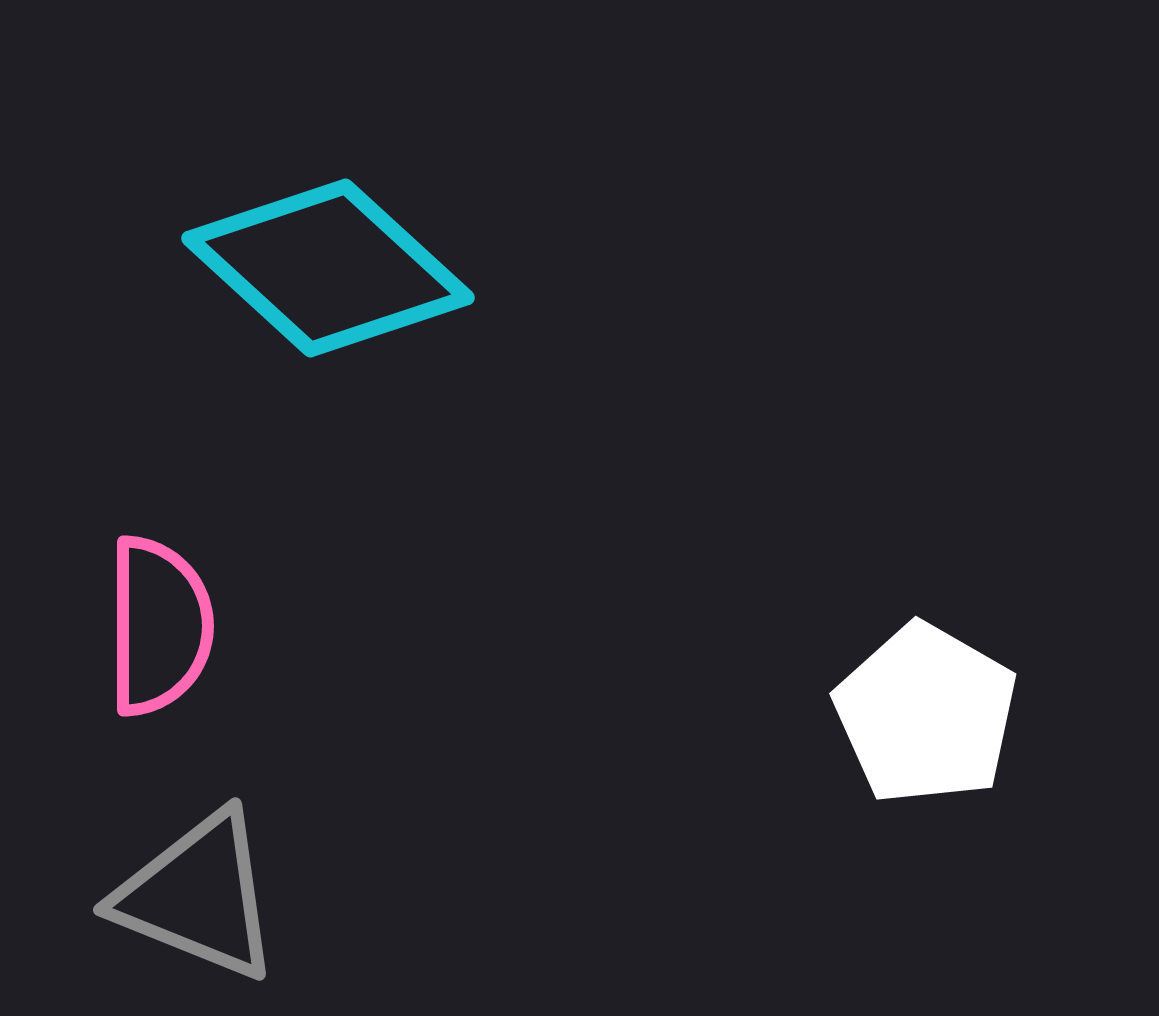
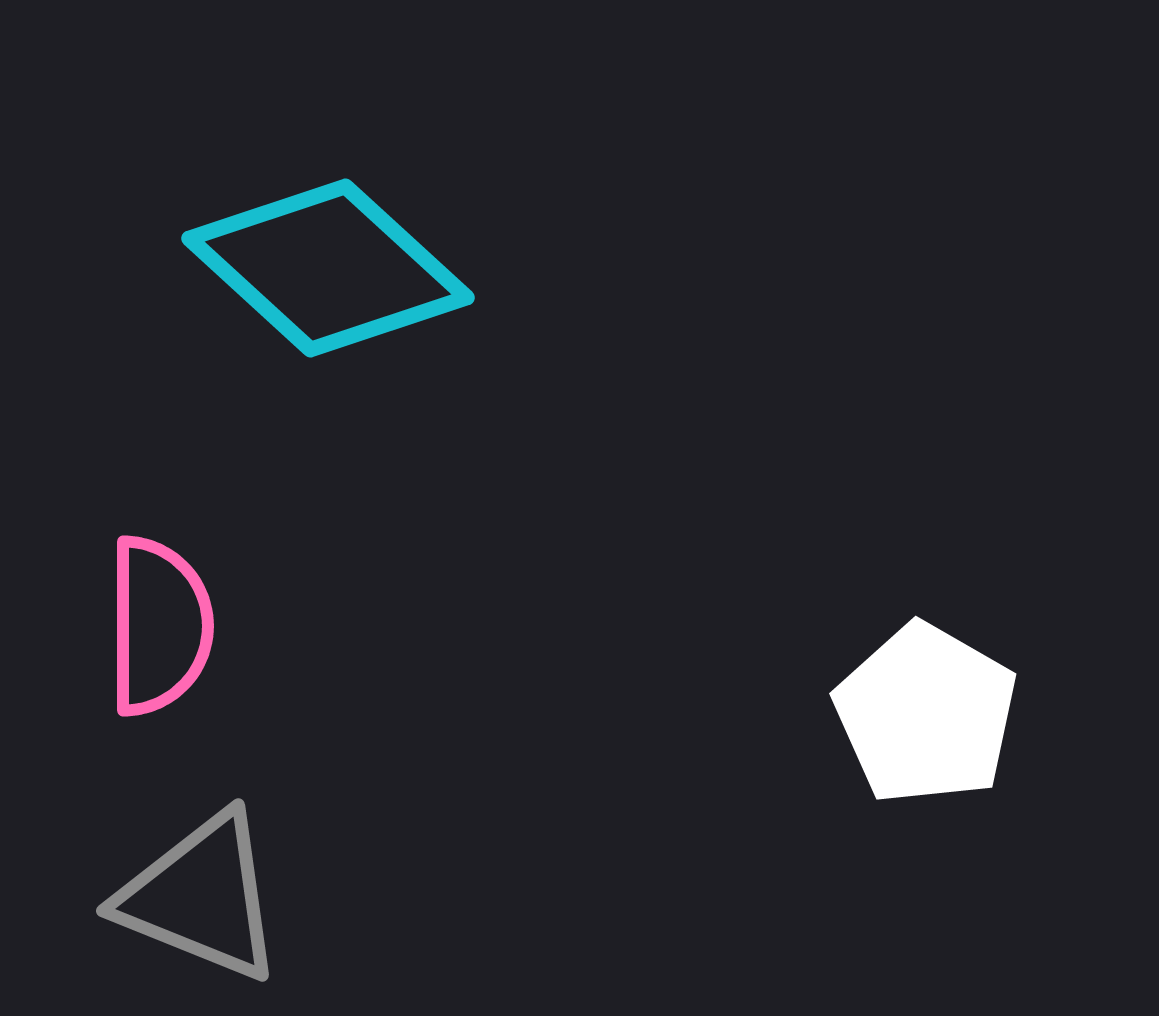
gray triangle: moved 3 px right, 1 px down
